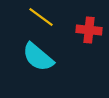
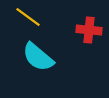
yellow line: moved 13 px left
